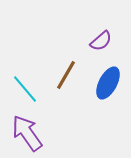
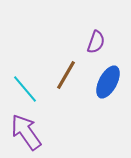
purple semicircle: moved 5 px left, 1 px down; rotated 30 degrees counterclockwise
blue ellipse: moved 1 px up
purple arrow: moved 1 px left, 1 px up
